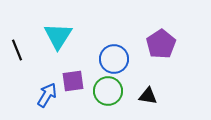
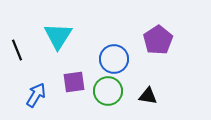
purple pentagon: moved 3 px left, 4 px up
purple square: moved 1 px right, 1 px down
blue arrow: moved 11 px left
